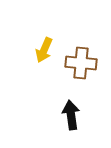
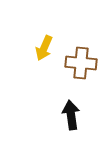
yellow arrow: moved 2 px up
